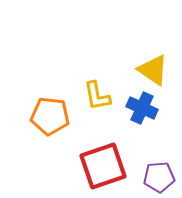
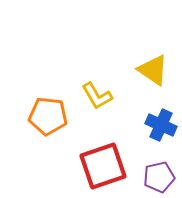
yellow L-shape: rotated 20 degrees counterclockwise
blue cross: moved 19 px right, 17 px down
orange pentagon: moved 2 px left
purple pentagon: rotated 8 degrees counterclockwise
